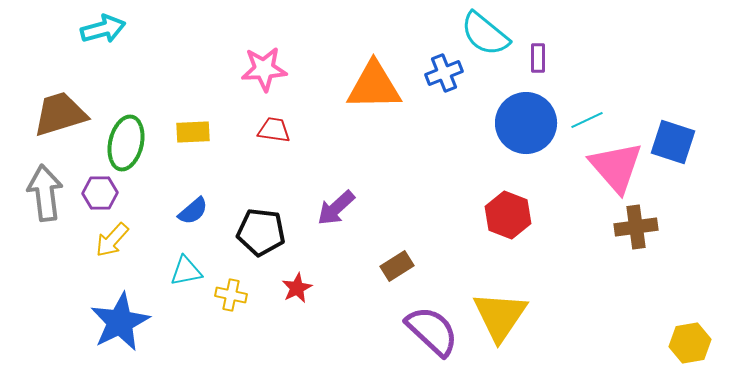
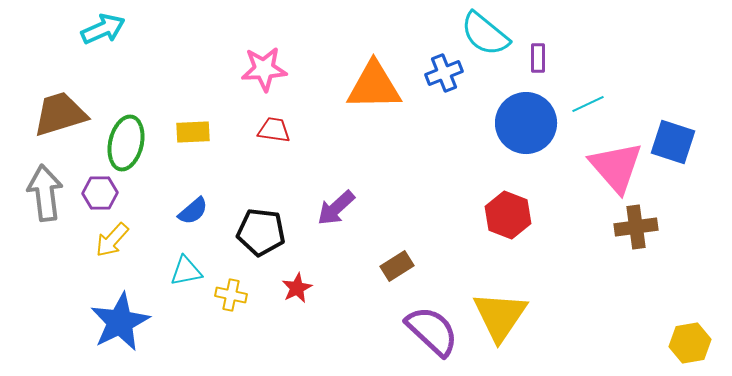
cyan arrow: rotated 9 degrees counterclockwise
cyan line: moved 1 px right, 16 px up
